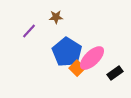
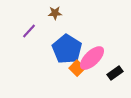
brown star: moved 1 px left, 4 px up
blue pentagon: moved 3 px up
